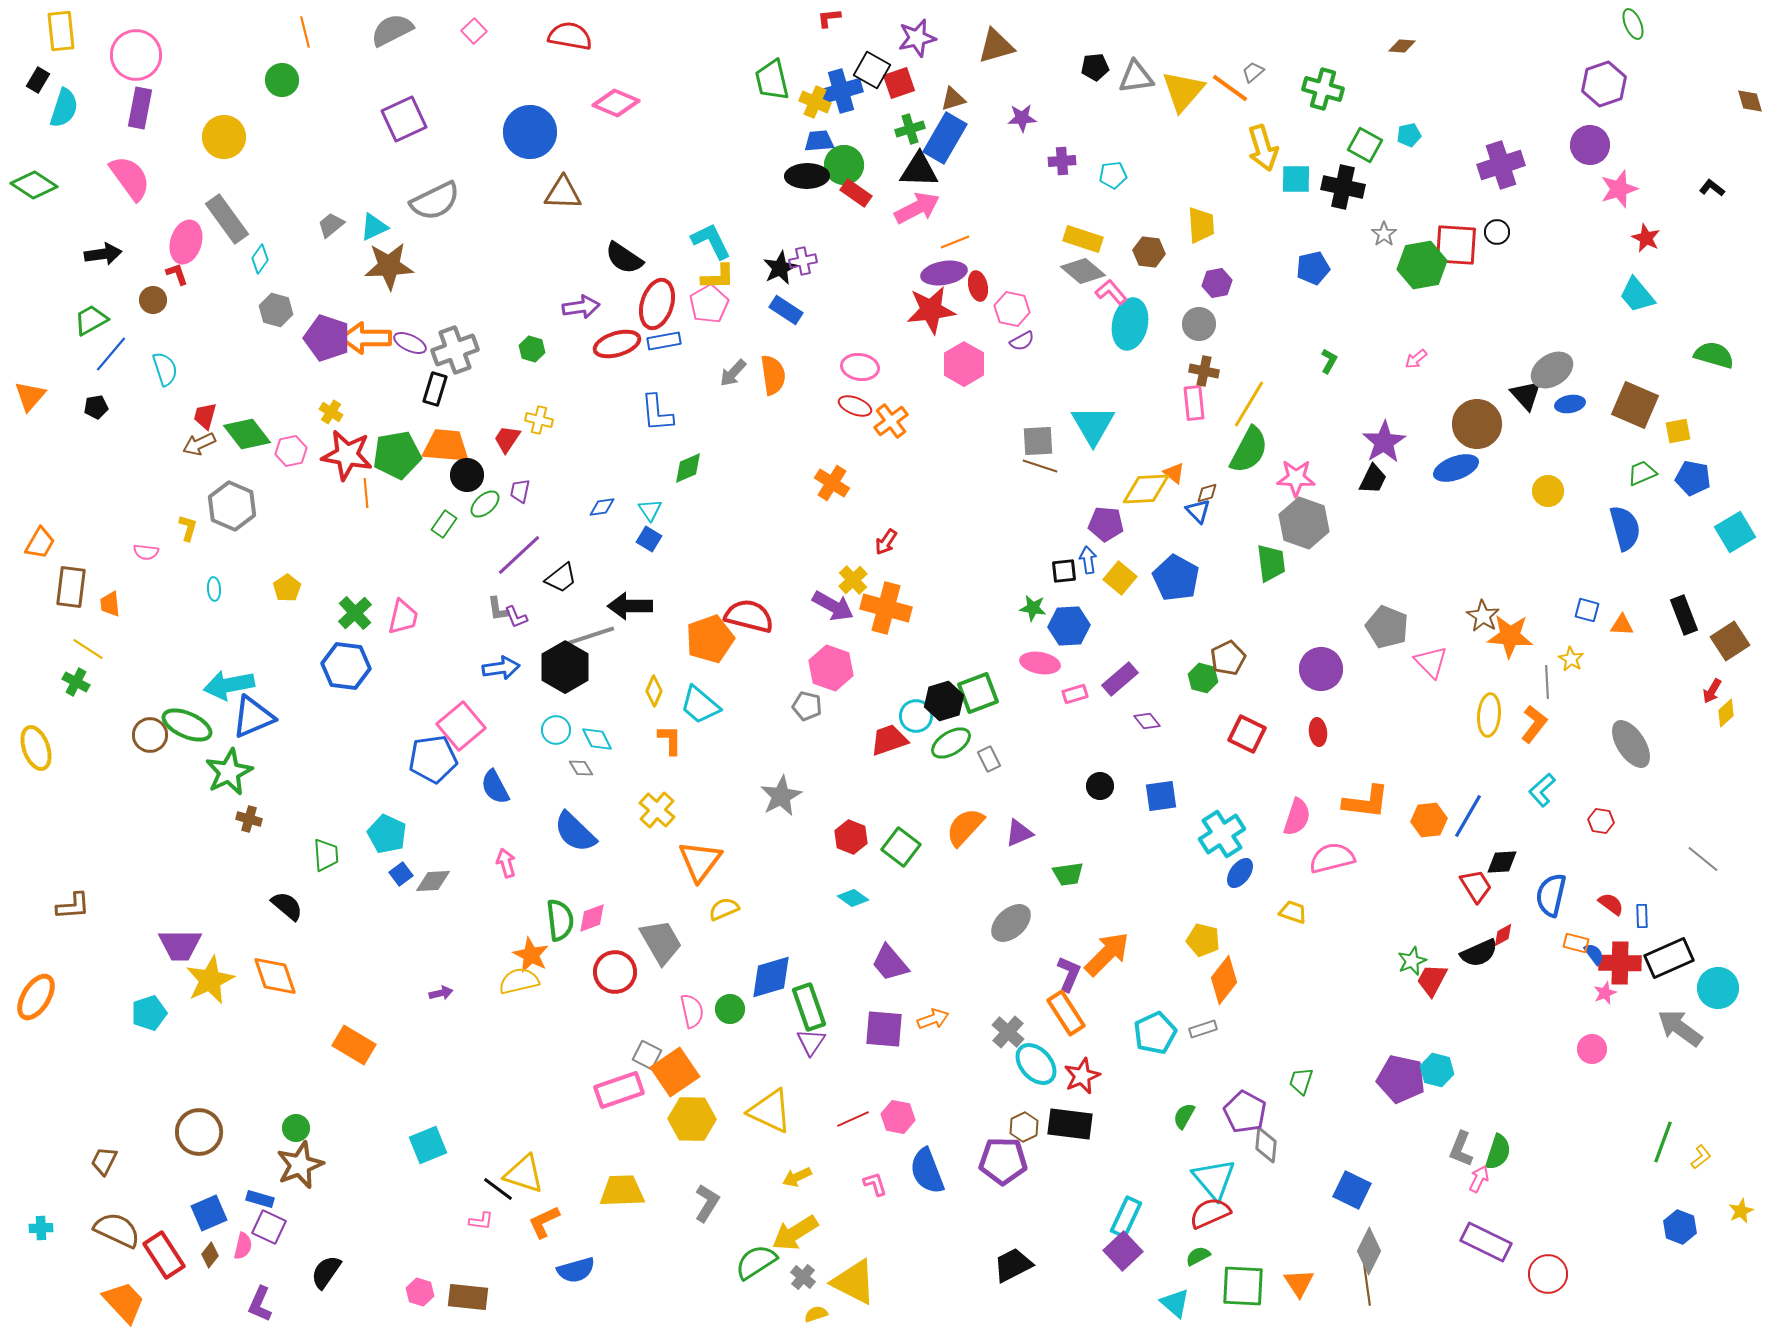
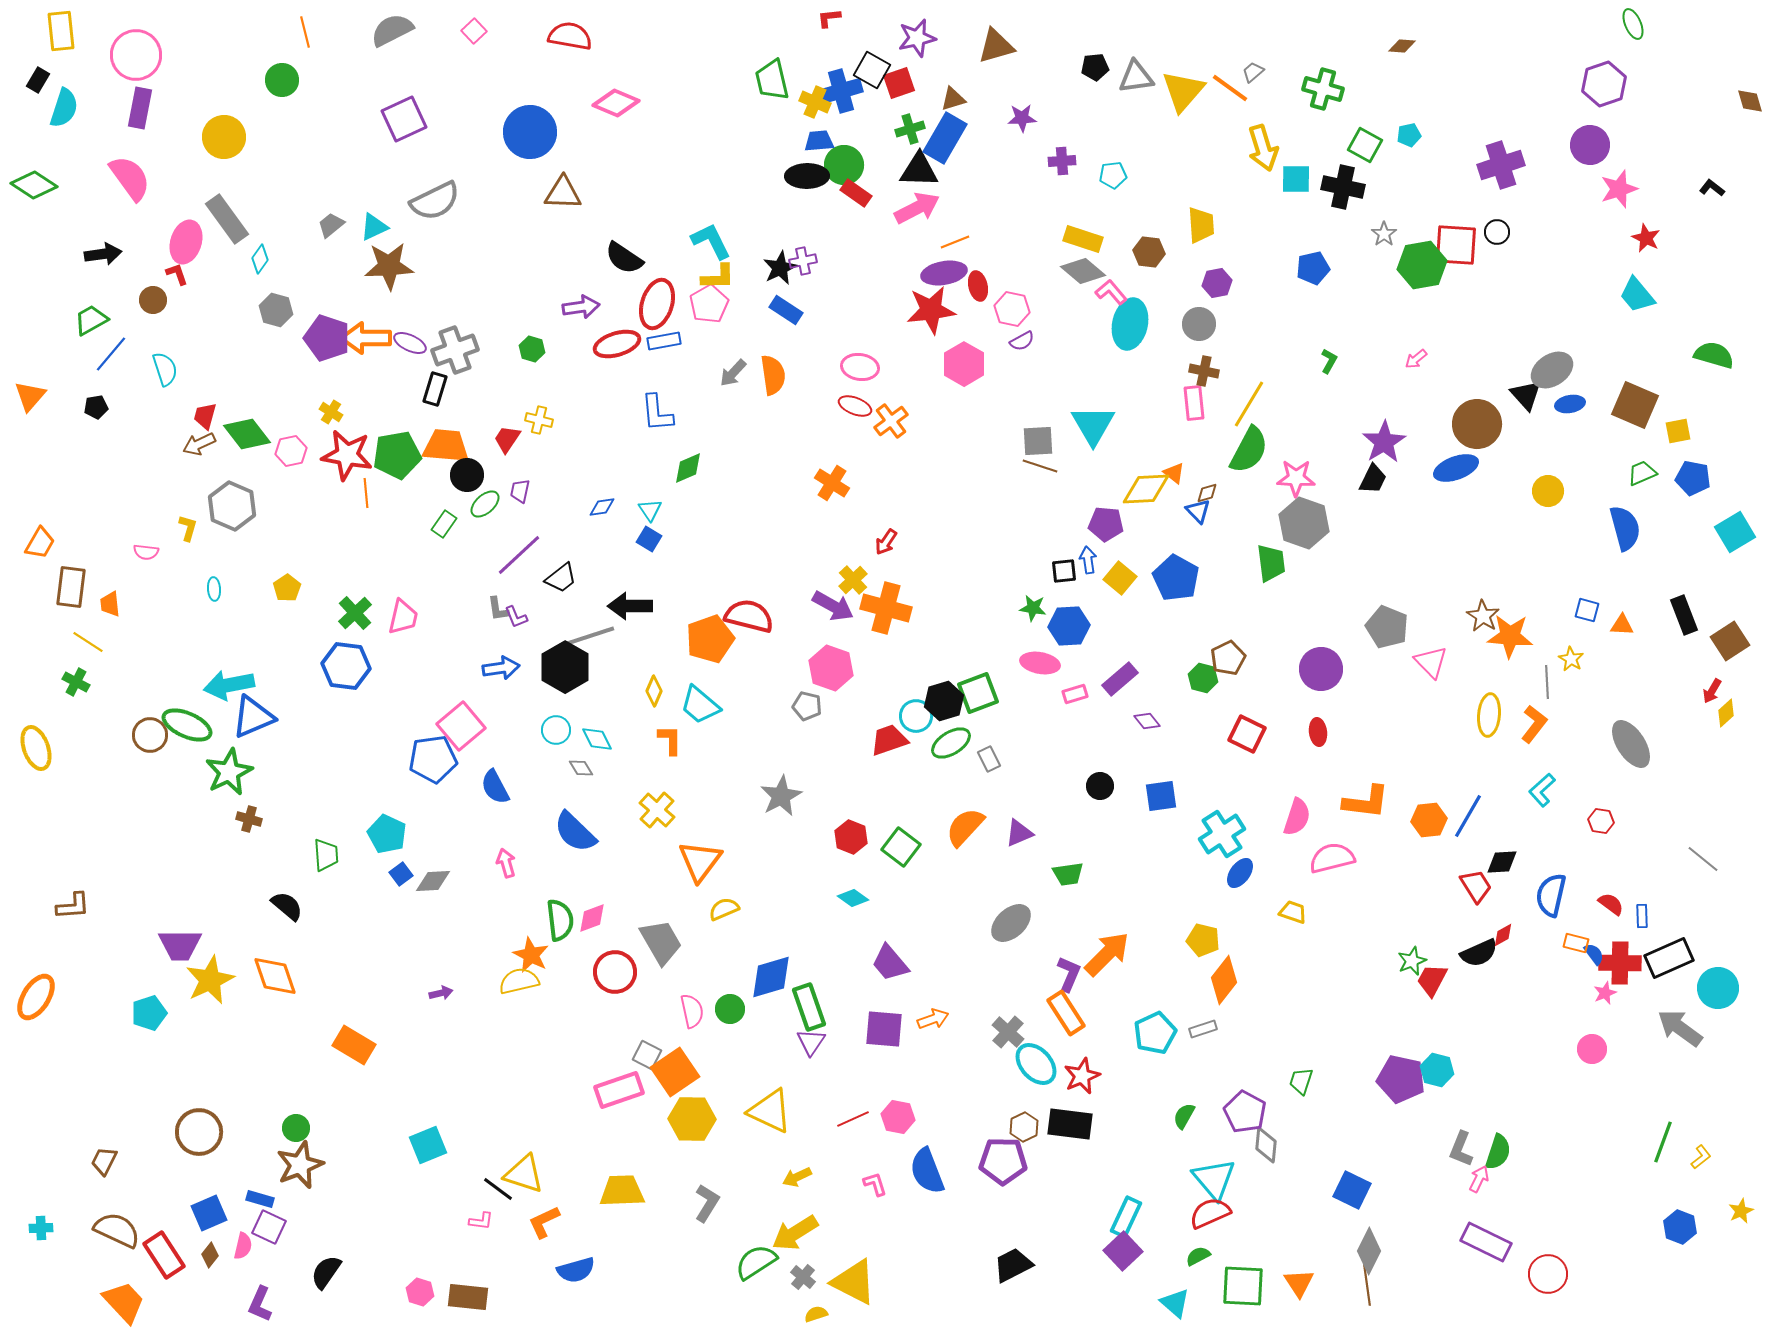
yellow line at (88, 649): moved 7 px up
